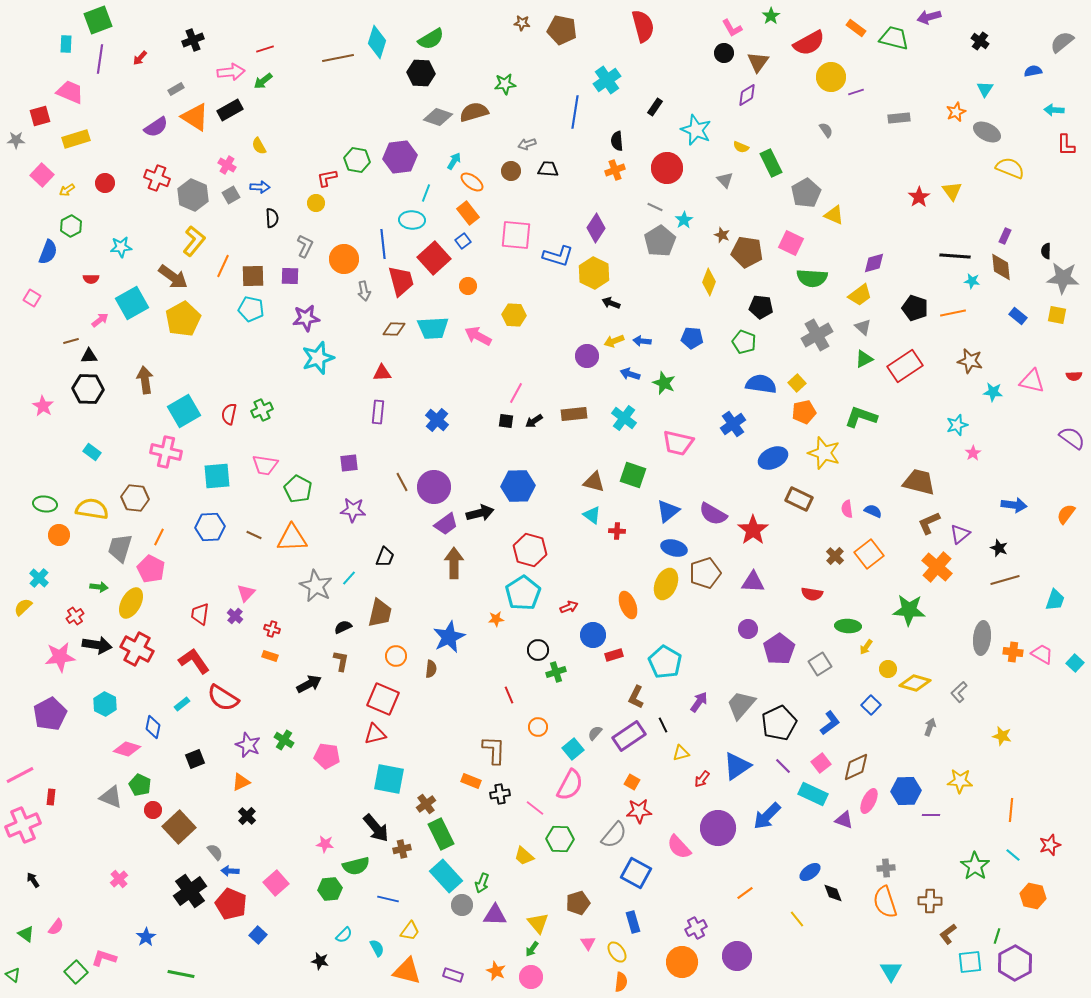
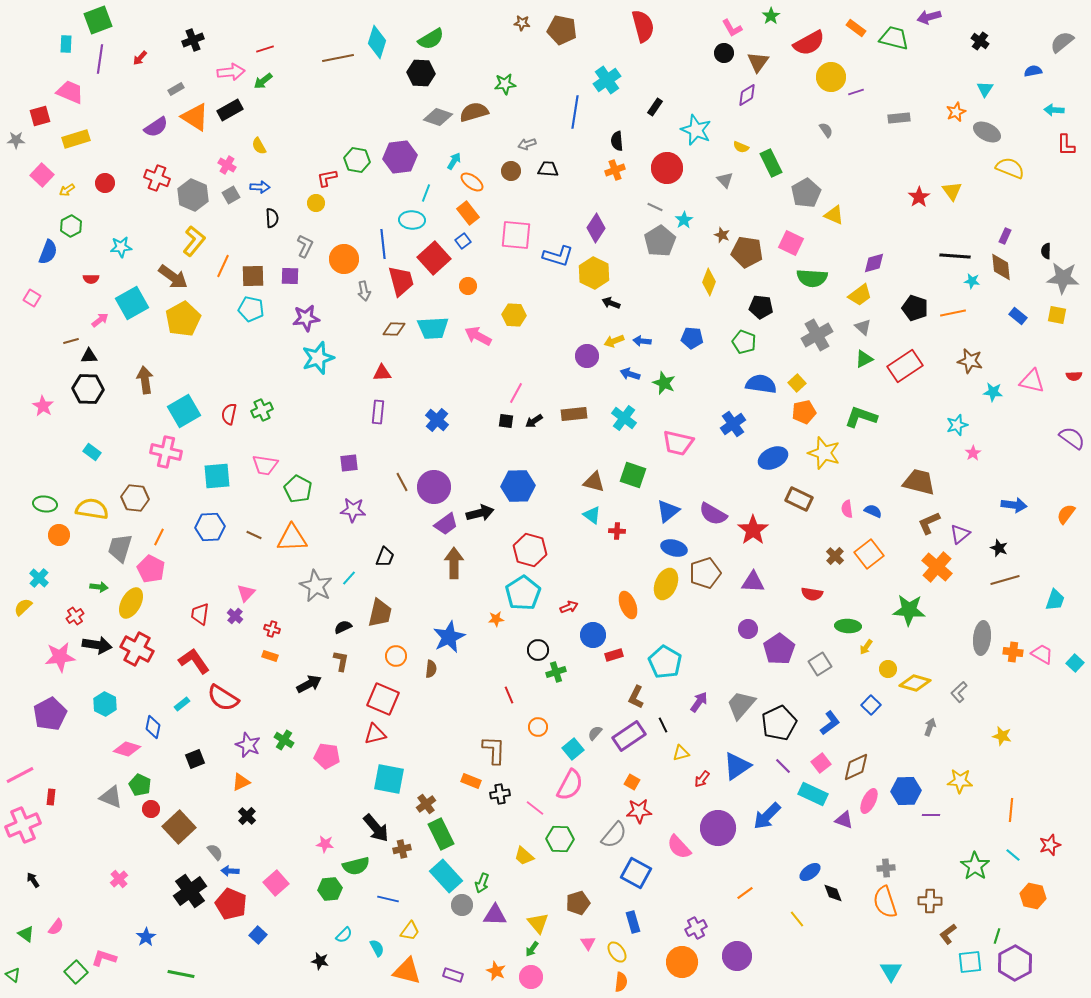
red circle at (153, 810): moved 2 px left, 1 px up
